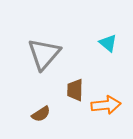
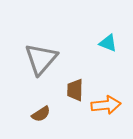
cyan triangle: rotated 18 degrees counterclockwise
gray triangle: moved 3 px left, 5 px down
